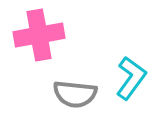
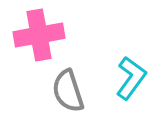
gray semicircle: moved 7 px left, 3 px up; rotated 66 degrees clockwise
